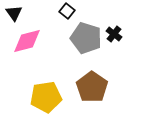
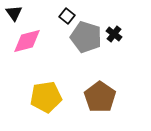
black square: moved 5 px down
gray pentagon: moved 1 px up
brown pentagon: moved 8 px right, 10 px down
